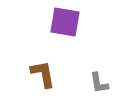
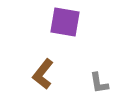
brown L-shape: rotated 132 degrees counterclockwise
